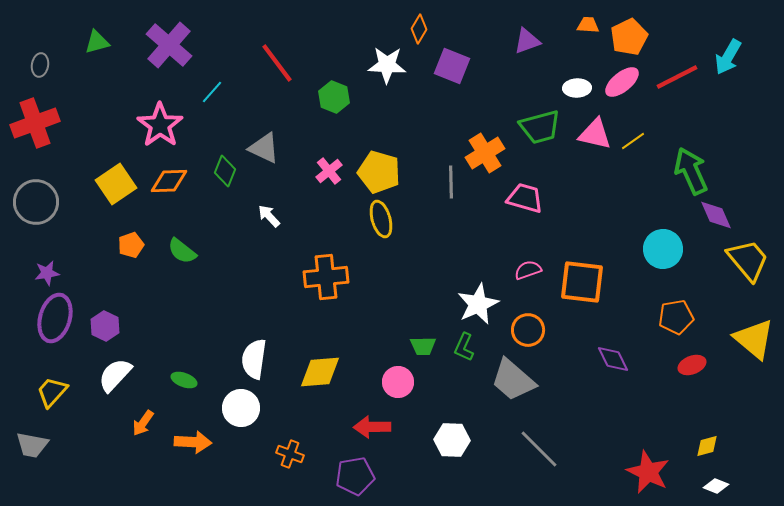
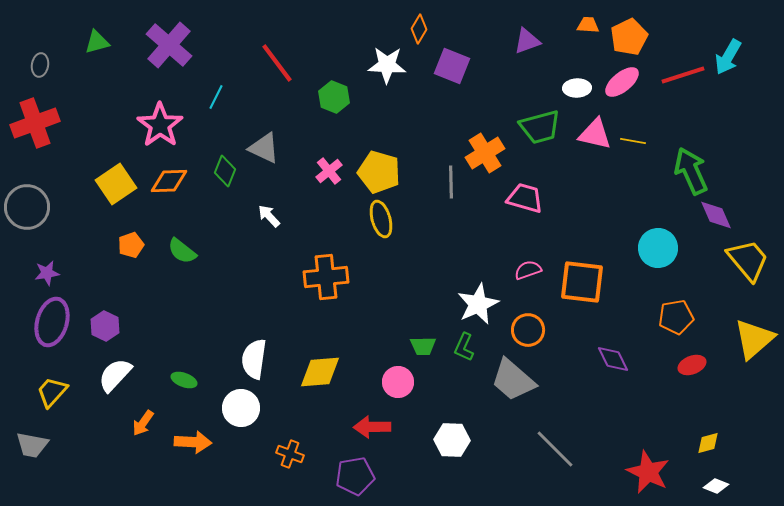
red line at (677, 77): moved 6 px right, 2 px up; rotated 9 degrees clockwise
cyan line at (212, 92): moved 4 px right, 5 px down; rotated 15 degrees counterclockwise
yellow line at (633, 141): rotated 45 degrees clockwise
gray circle at (36, 202): moved 9 px left, 5 px down
cyan circle at (663, 249): moved 5 px left, 1 px up
purple ellipse at (55, 318): moved 3 px left, 4 px down
yellow triangle at (754, 339): rotated 39 degrees clockwise
yellow diamond at (707, 446): moved 1 px right, 3 px up
gray line at (539, 449): moved 16 px right
